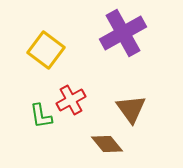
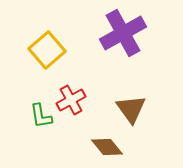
yellow square: moved 1 px right; rotated 12 degrees clockwise
brown diamond: moved 3 px down
